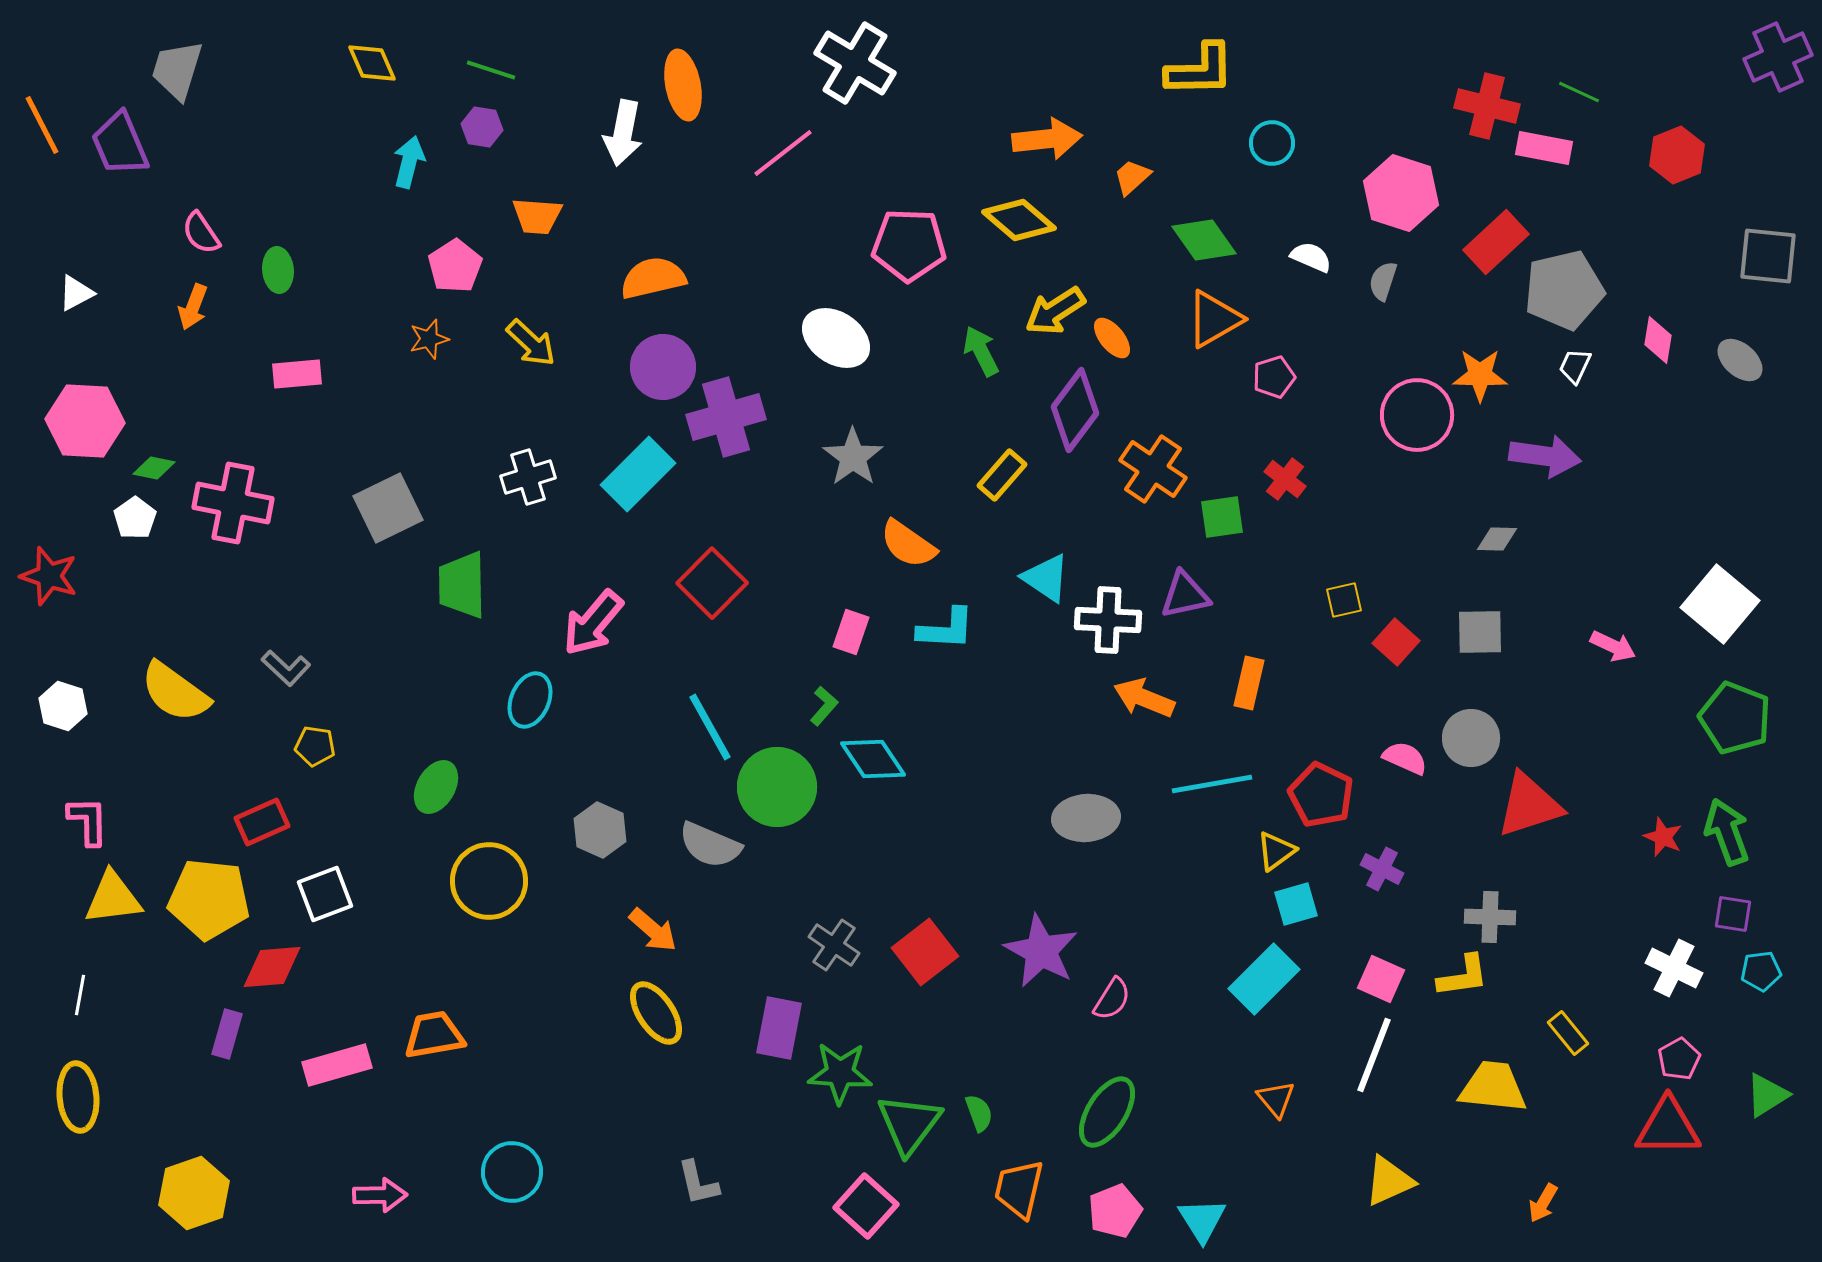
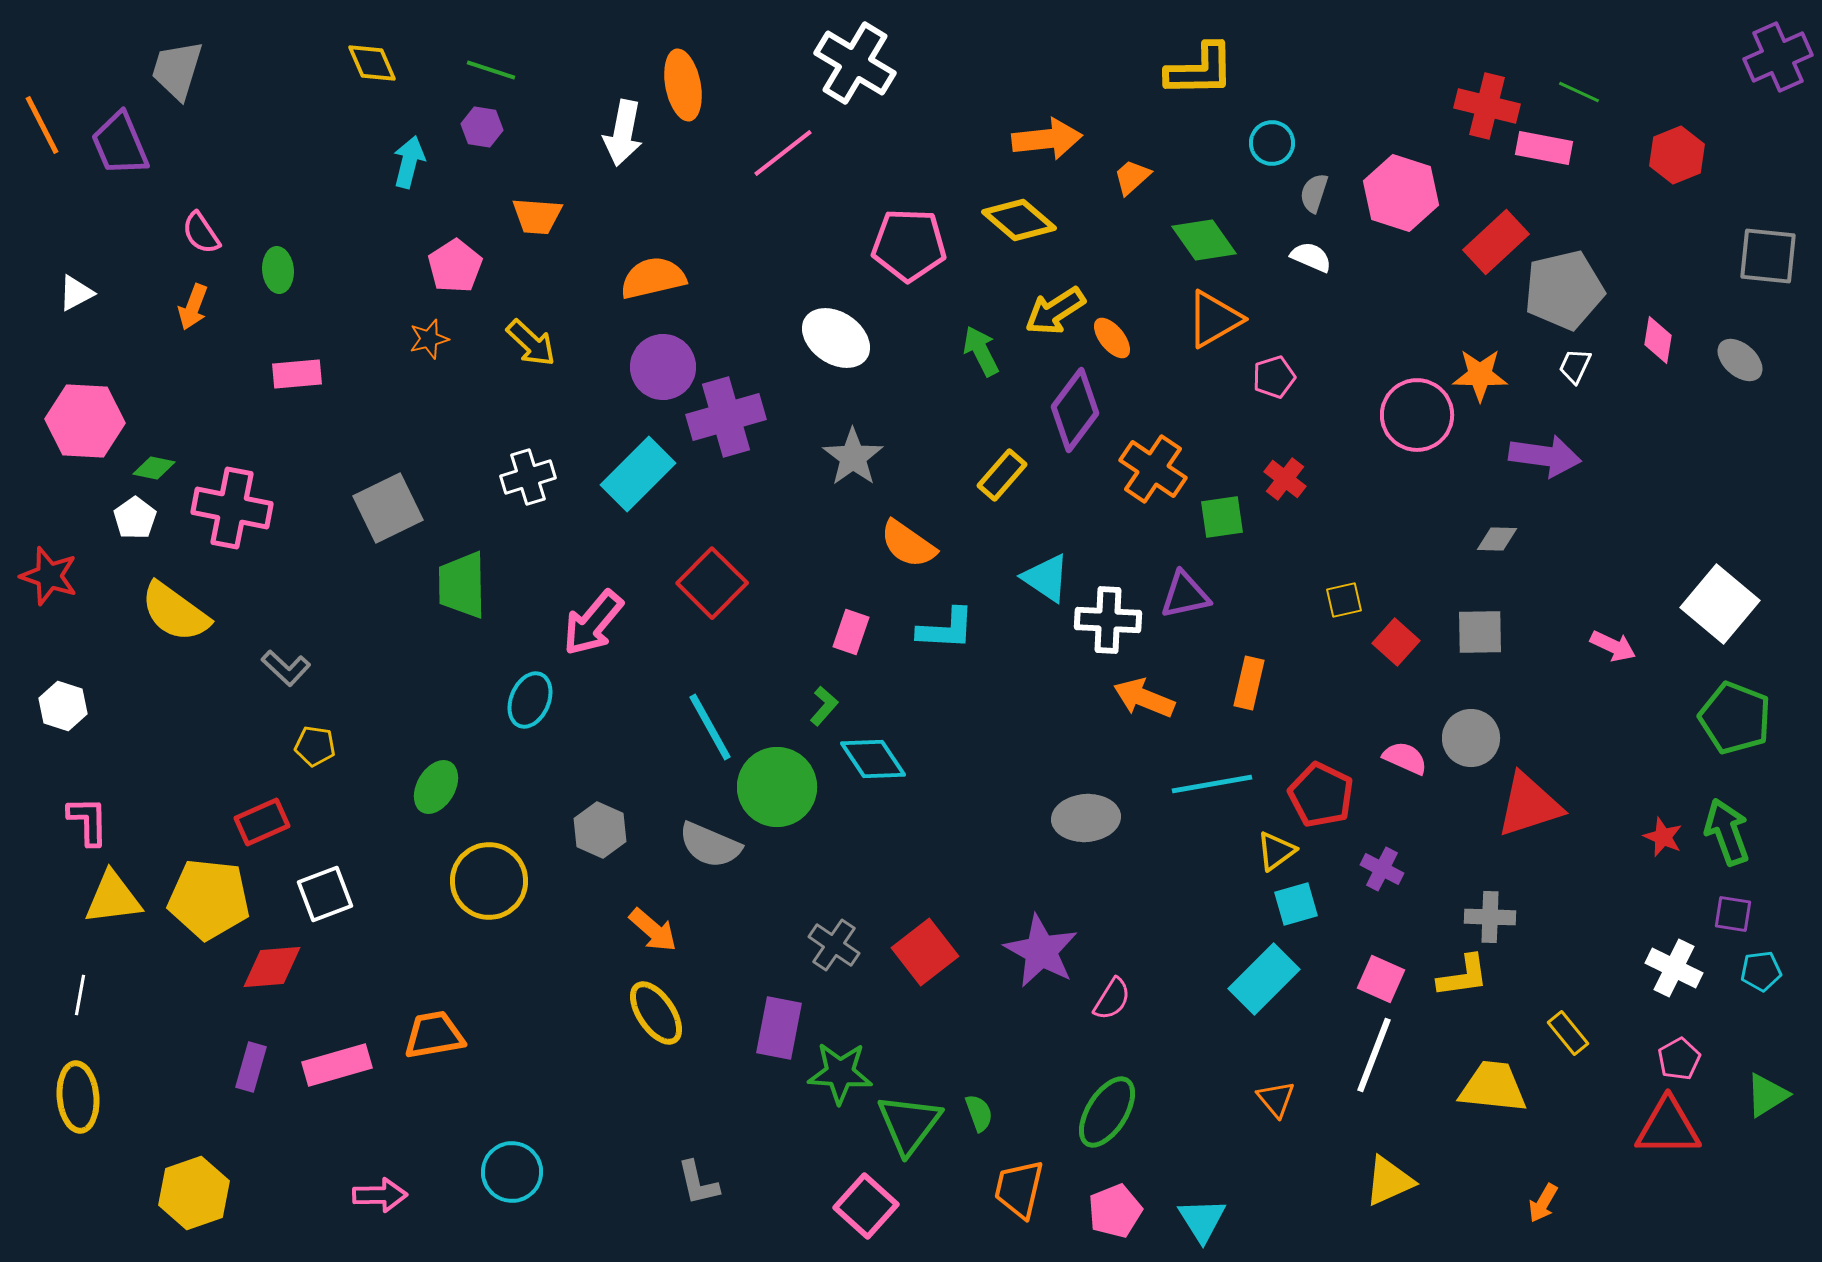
gray semicircle at (1383, 281): moved 69 px left, 88 px up
pink cross at (233, 503): moved 1 px left, 5 px down
yellow semicircle at (175, 692): moved 80 px up
purple rectangle at (227, 1034): moved 24 px right, 33 px down
